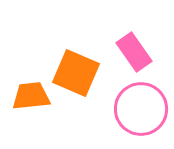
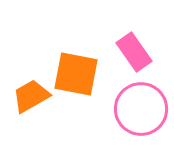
orange square: moved 1 px down; rotated 12 degrees counterclockwise
orange trapezoid: rotated 24 degrees counterclockwise
